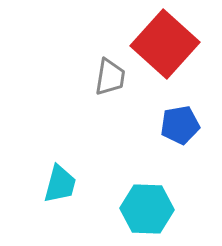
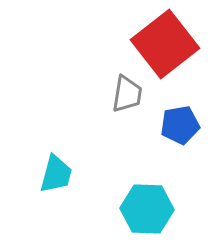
red square: rotated 10 degrees clockwise
gray trapezoid: moved 17 px right, 17 px down
cyan trapezoid: moved 4 px left, 10 px up
